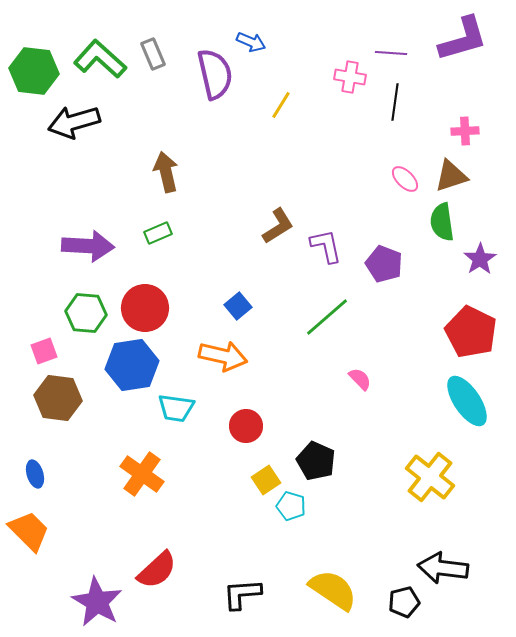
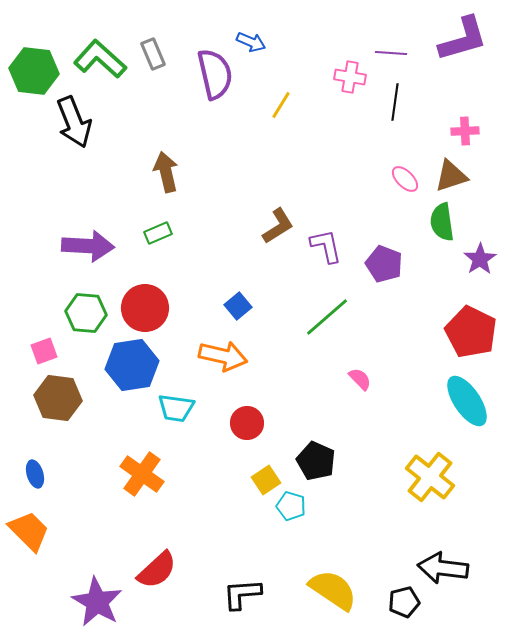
black arrow at (74, 122): rotated 96 degrees counterclockwise
red circle at (246, 426): moved 1 px right, 3 px up
